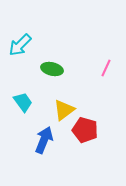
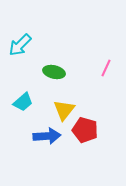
green ellipse: moved 2 px right, 3 px down
cyan trapezoid: rotated 85 degrees clockwise
yellow triangle: rotated 15 degrees counterclockwise
blue arrow: moved 3 px right, 4 px up; rotated 64 degrees clockwise
